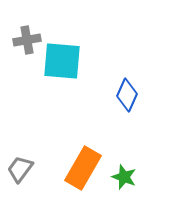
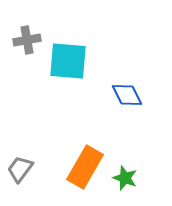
cyan square: moved 6 px right
blue diamond: rotated 52 degrees counterclockwise
orange rectangle: moved 2 px right, 1 px up
green star: moved 1 px right, 1 px down
